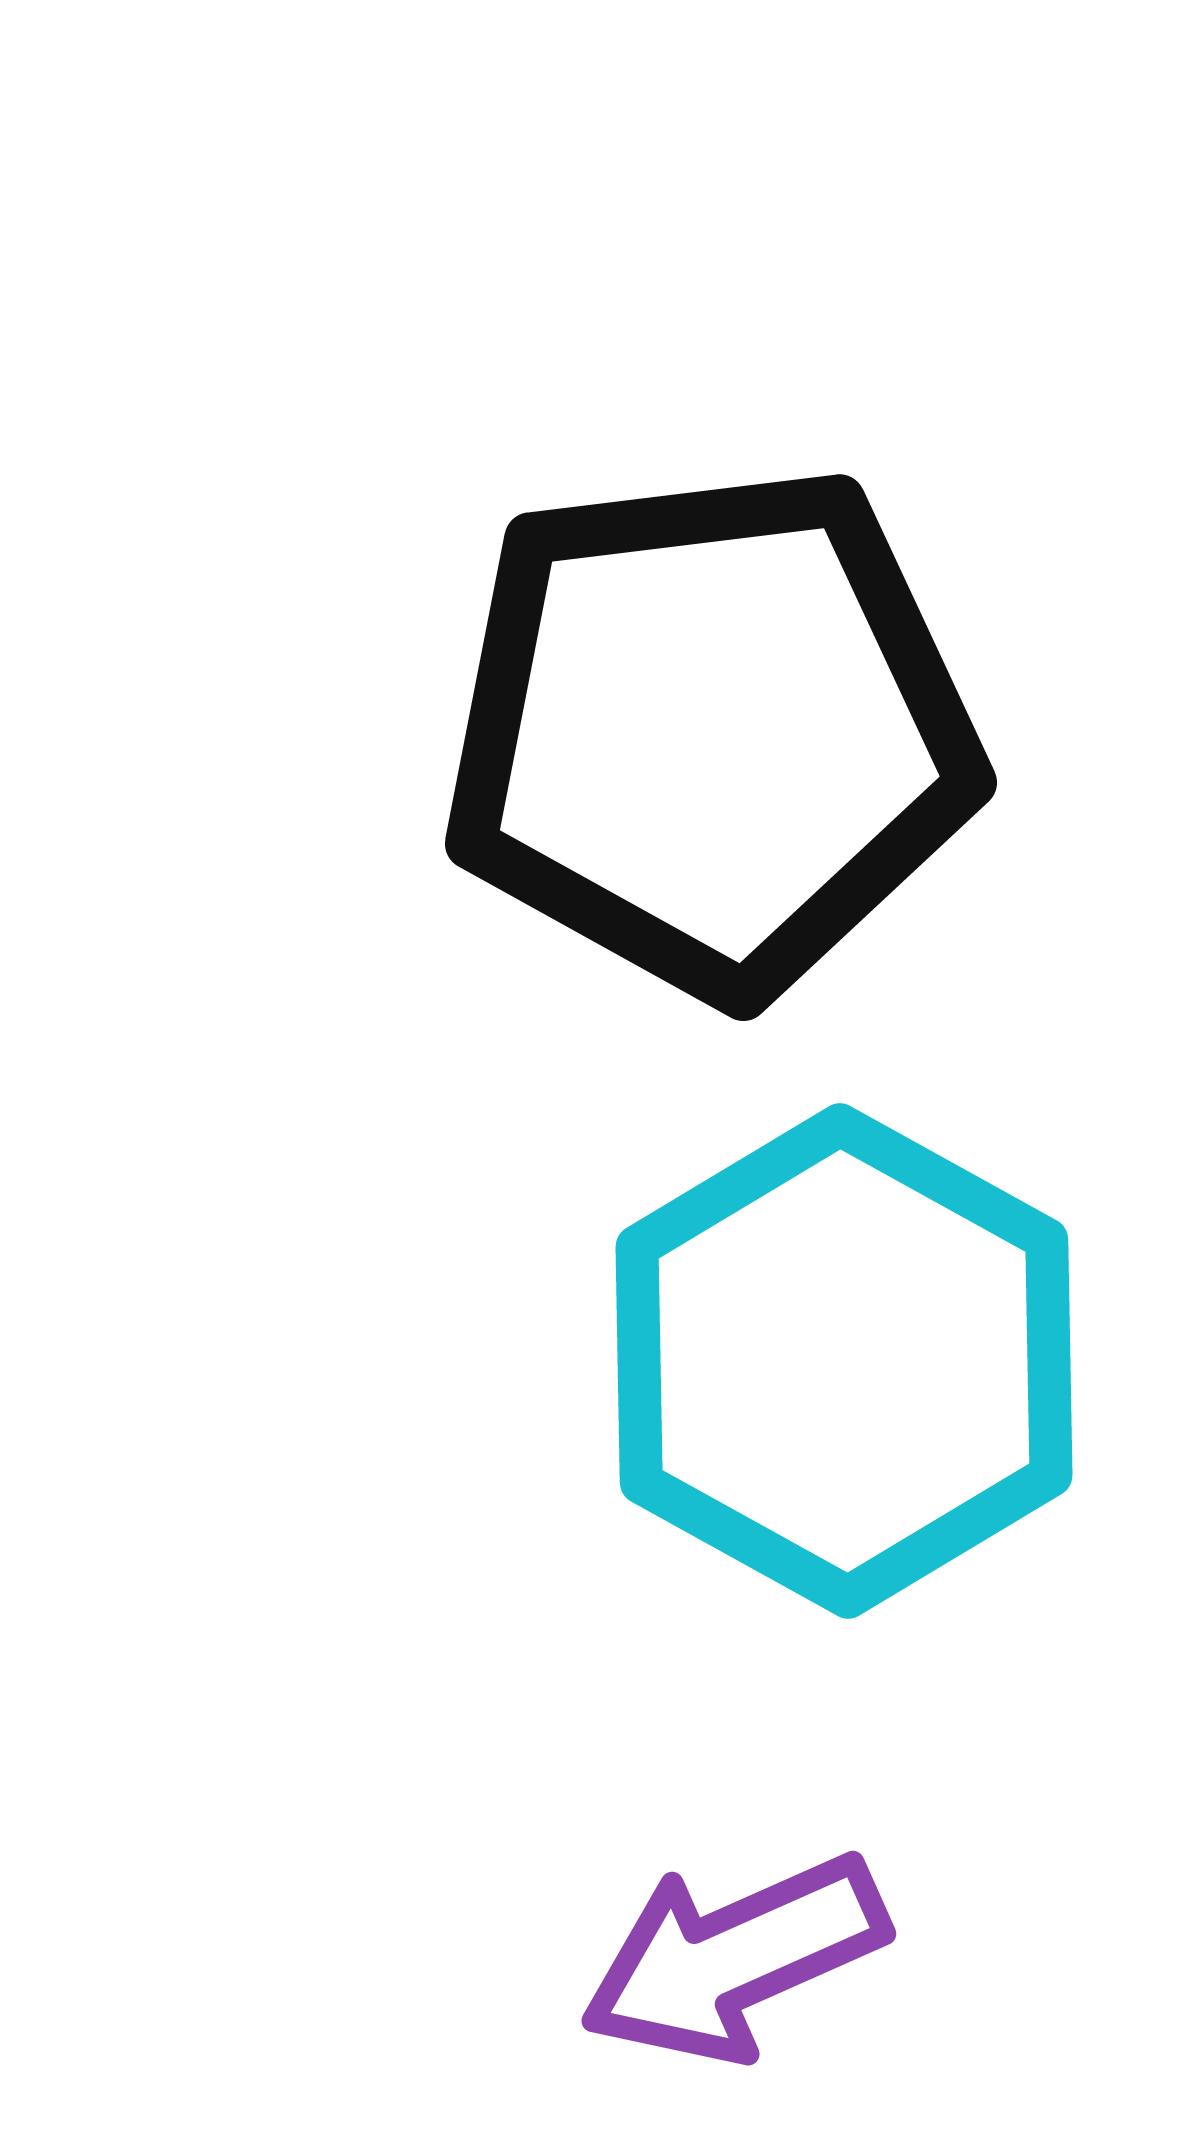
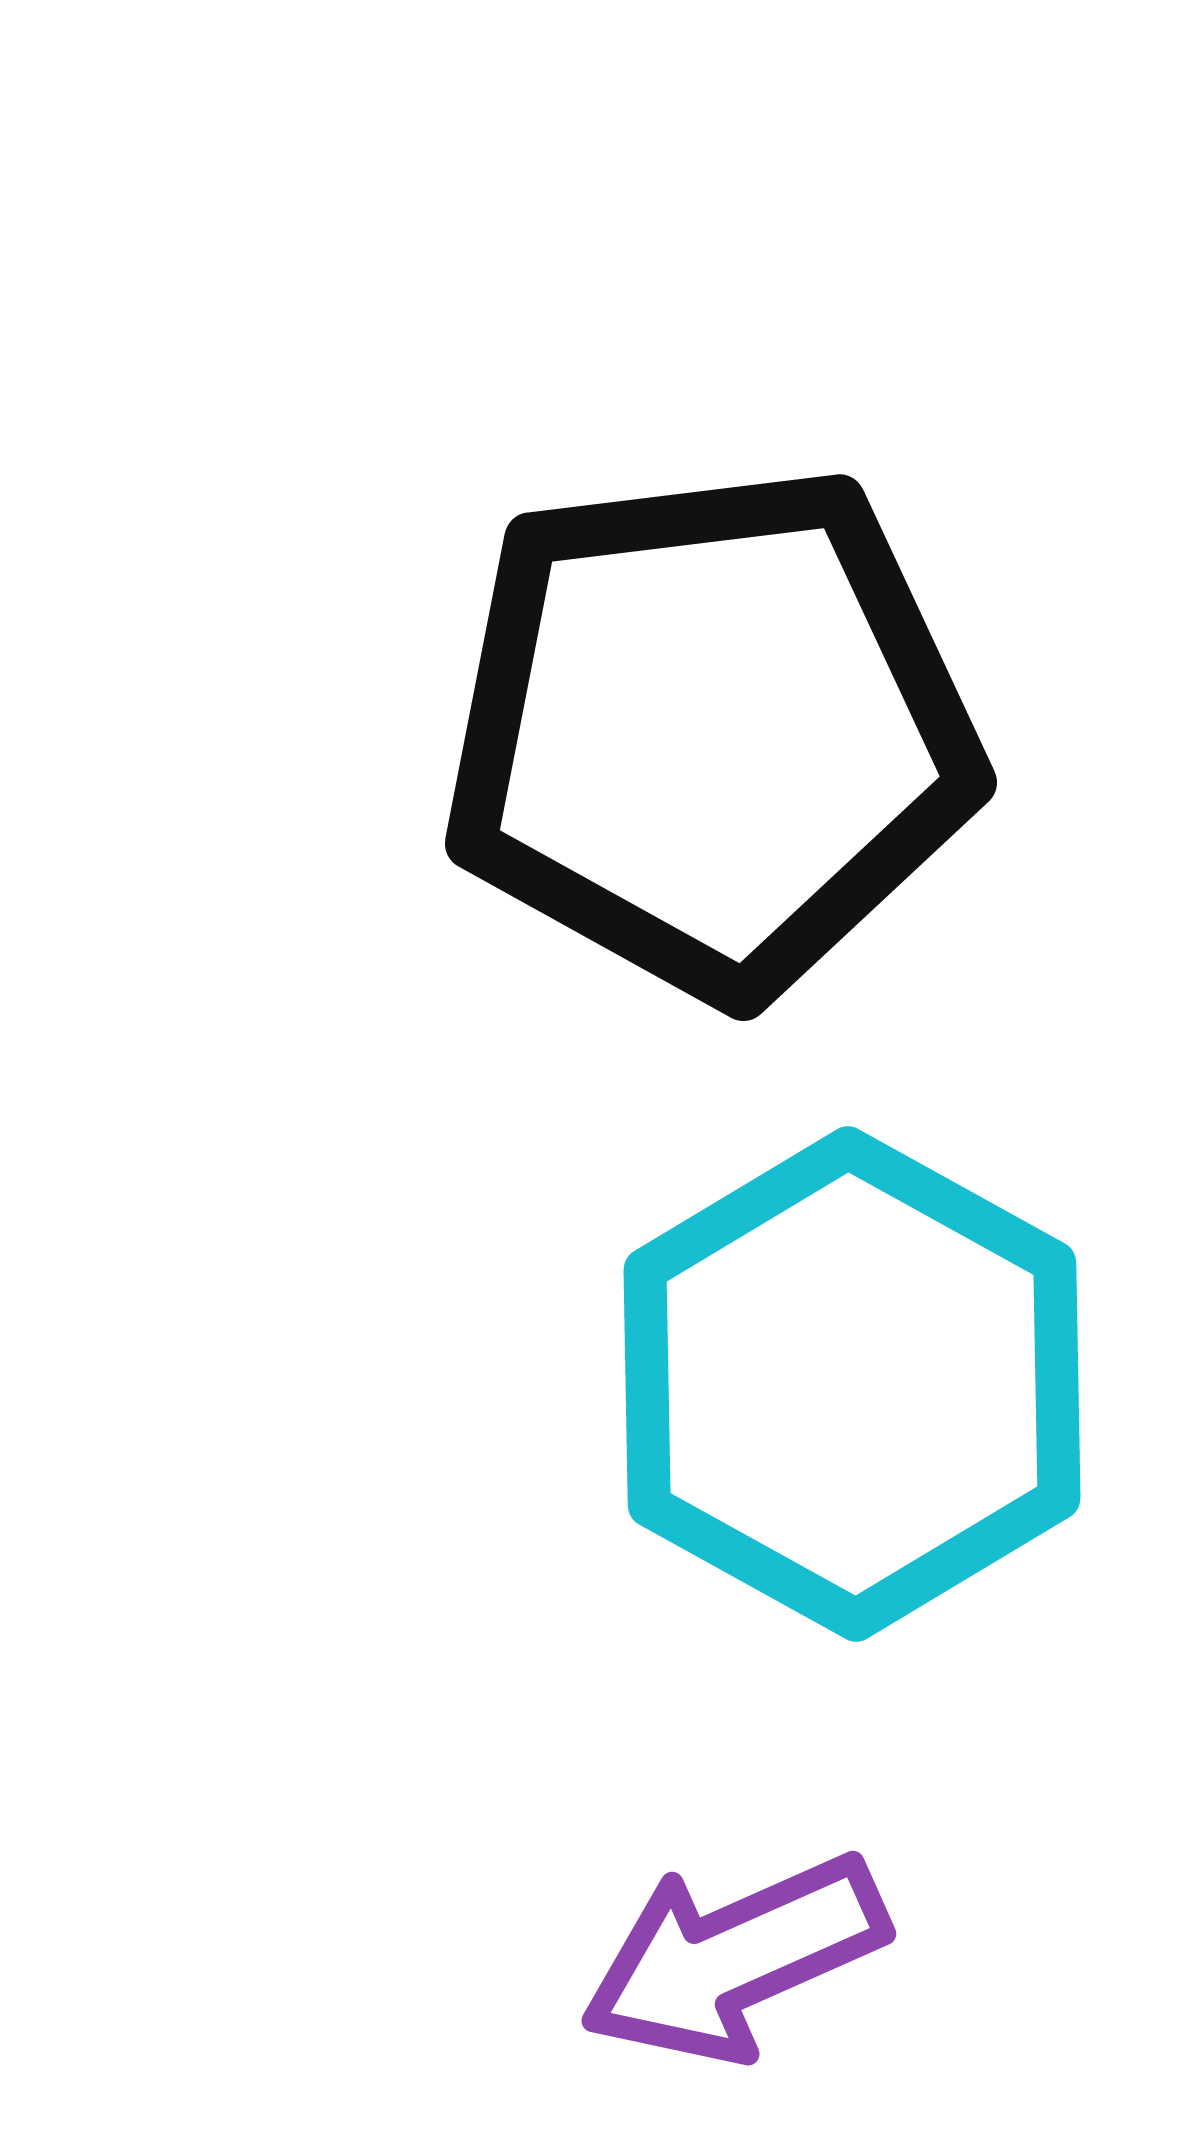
cyan hexagon: moved 8 px right, 23 px down
